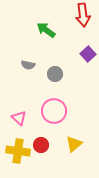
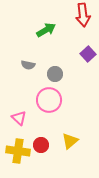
green arrow: rotated 114 degrees clockwise
pink circle: moved 5 px left, 11 px up
yellow triangle: moved 4 px left, 3 px up
